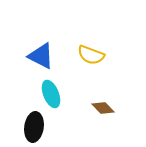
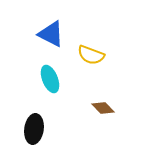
blue triangle: moved 10 px right, 22 px up
cyan ellipse: moved 1 px left, 15 px up
black ellipse: moved 2 px down
